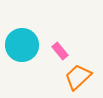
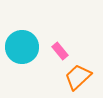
cyan circle: moved 2 px down
